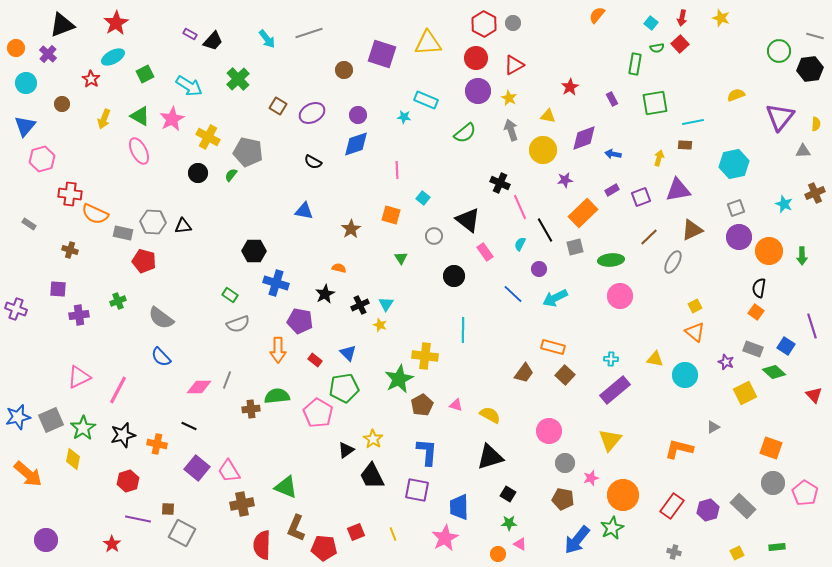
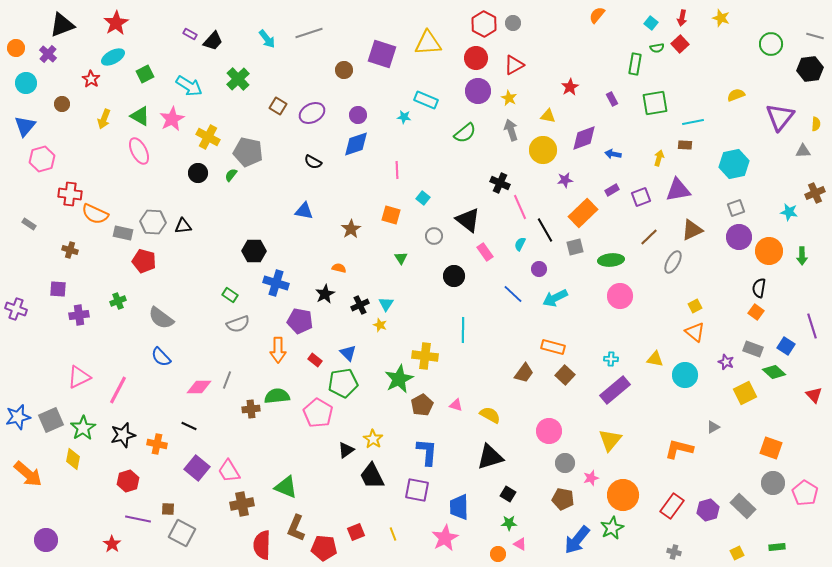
green circle at (779, 51): moved 8 px left, 7 px up
cyan star at (784, 204): moved 5 px right, 8 px down; rotated 12 degrees counterclockwise
green pentagon at (344, 388): moved 1 px left, 5 px up
